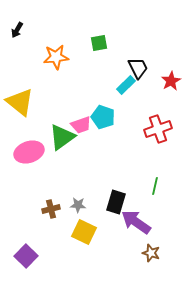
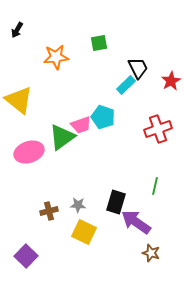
yellow triangle: moved 1 px left, 2 px up
brown cross: moved 2 px left, 2 px down
